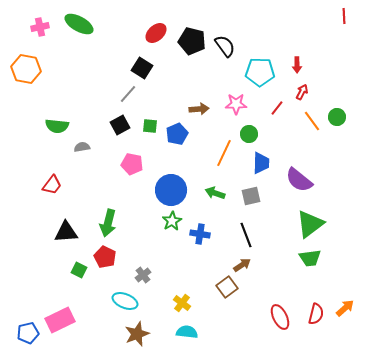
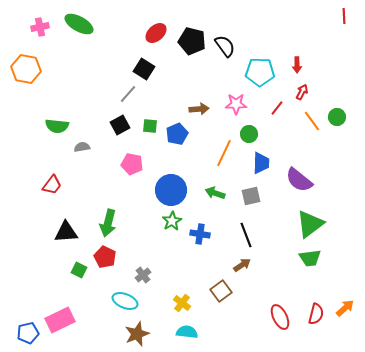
black square at (142, 68): moved 2 px right, 1 px down
brown square at (227, 287): moved 6 px left, 4 px down
